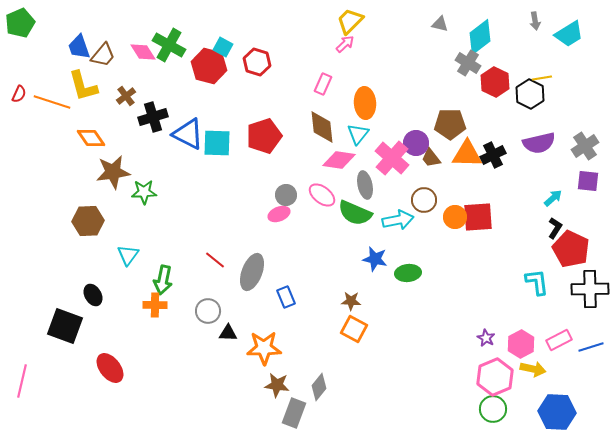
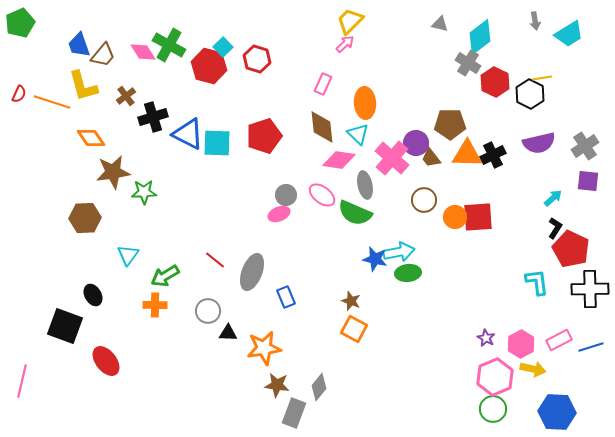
blue trapezoid at (79, 47): moved 2 px up
cyan square at (223, 47): rotated 18 degrees clockwise
red hexagon at (257, 62): moved 3 px up
cyan triangle at (358, 134): rotated 25 degrees counterclockwise
cyan arrow at (398, 220): moved 1 px right, 32 px down
brown hexagon at (88, 221): moved 3 px left, 3 px up
green arrow at (163, 280): moved 2 px right, 4 px up; rotated 48 degrees clockwise
brown star at (351, 301): rotated 18 degrees clockwise
orange star at (264, 348): rotated 8 degrees counterclockwise
red ellipse at (110, 368): moved 4 px left, 7 px up
